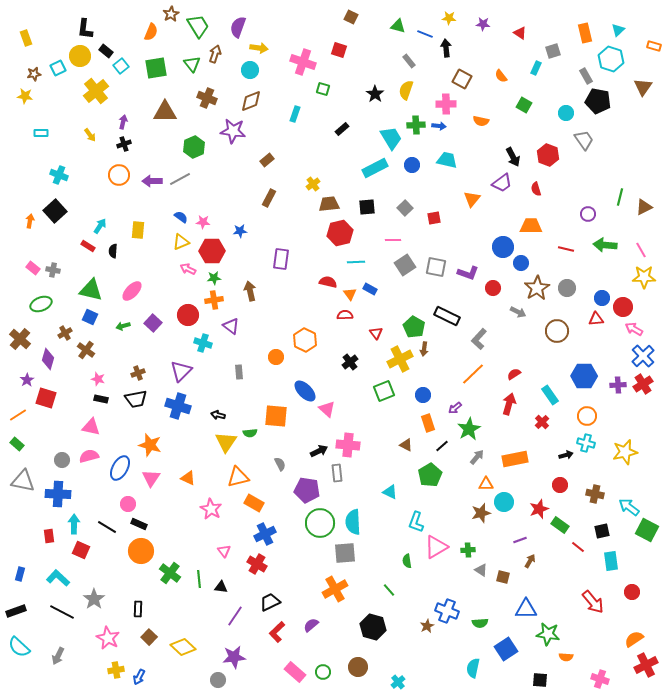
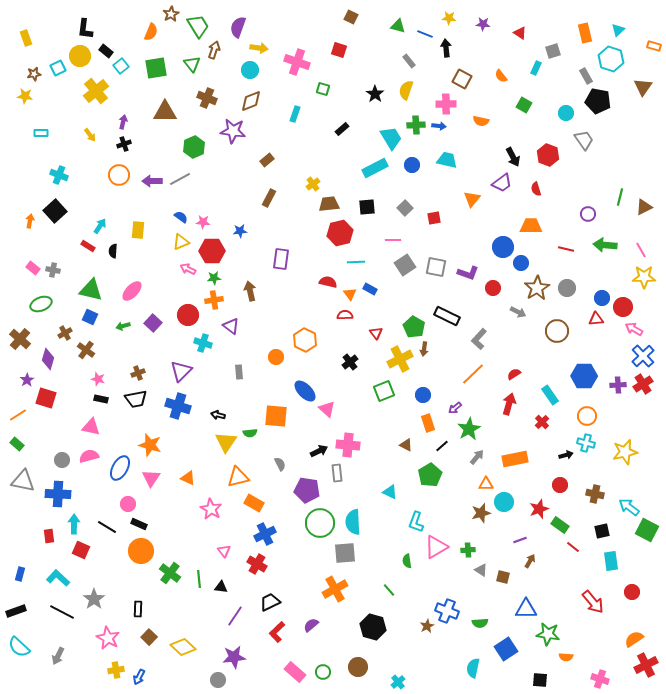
brown arrow at (215, 54): moved 1 px left, 4 px up
pink cross at (303, 62): moved 6 px left
red line at (578, 547): moved 5 px left
